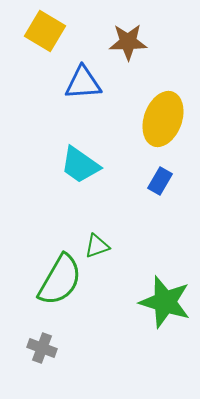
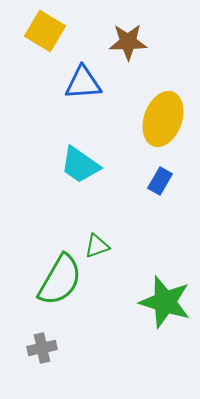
gray cross: rotated 32 degrees counterclockwise
